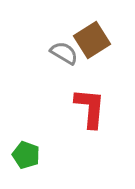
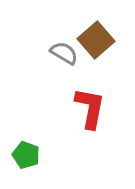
brown square: moved 4 px right; rotated 9 degrees counterclockwise
red L-shape: rotated 6 degrees clockwise
